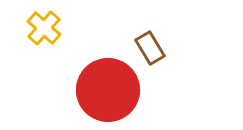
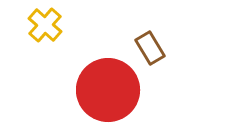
yellow cross: moved 1 px right, 3 px up
